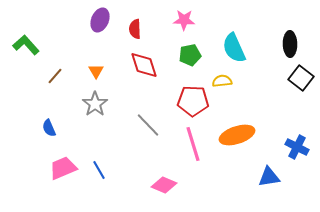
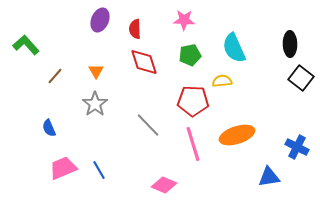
red diamond: moved 3 px up
